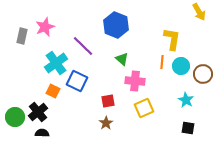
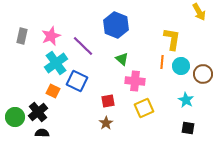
pink star: moved 6 px right, 9 px down
